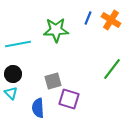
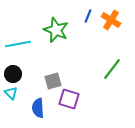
blue line: moved 2 px up
green star: rotated 25 degrees clockwise
